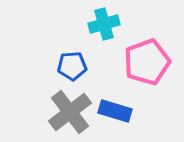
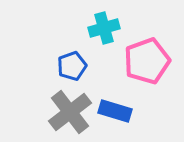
cyan cross: moved 4 px down
pink pentagon: moved 1 px up
blue pentagon: rotated 16 degrees counterclockwise
